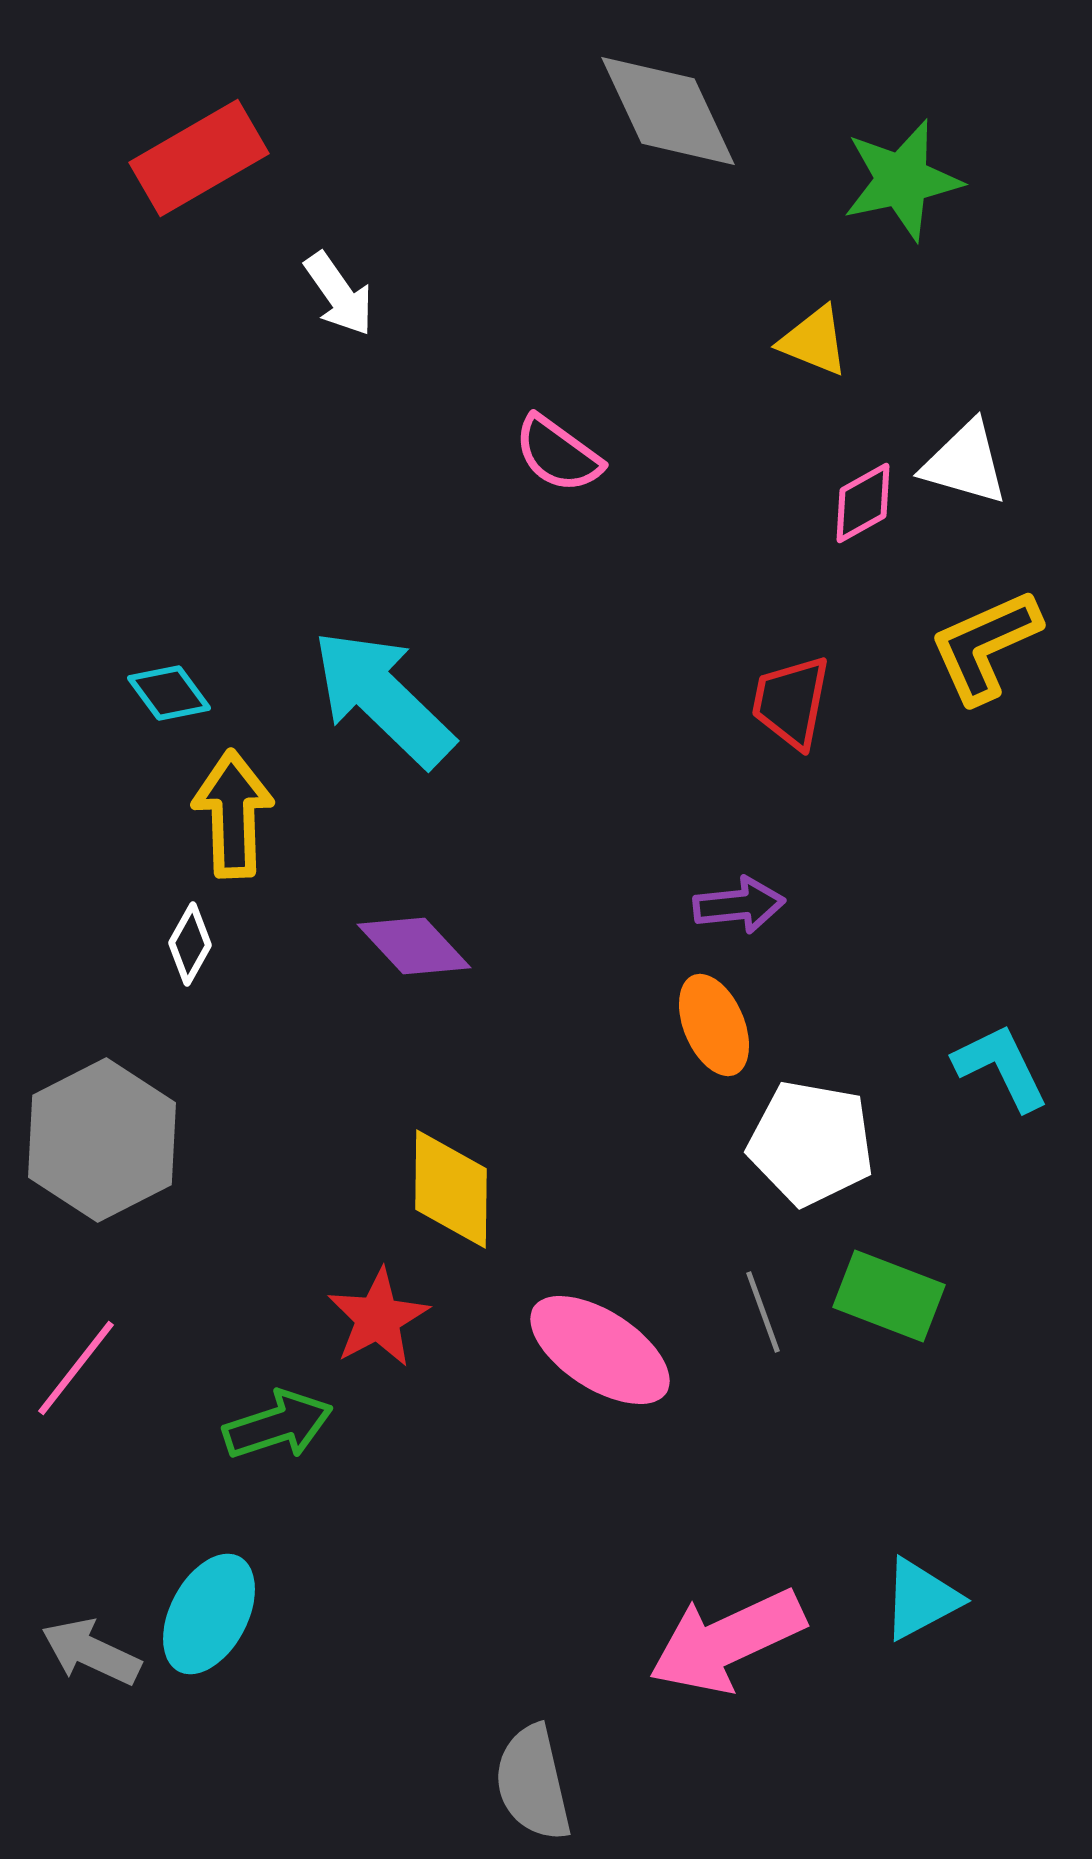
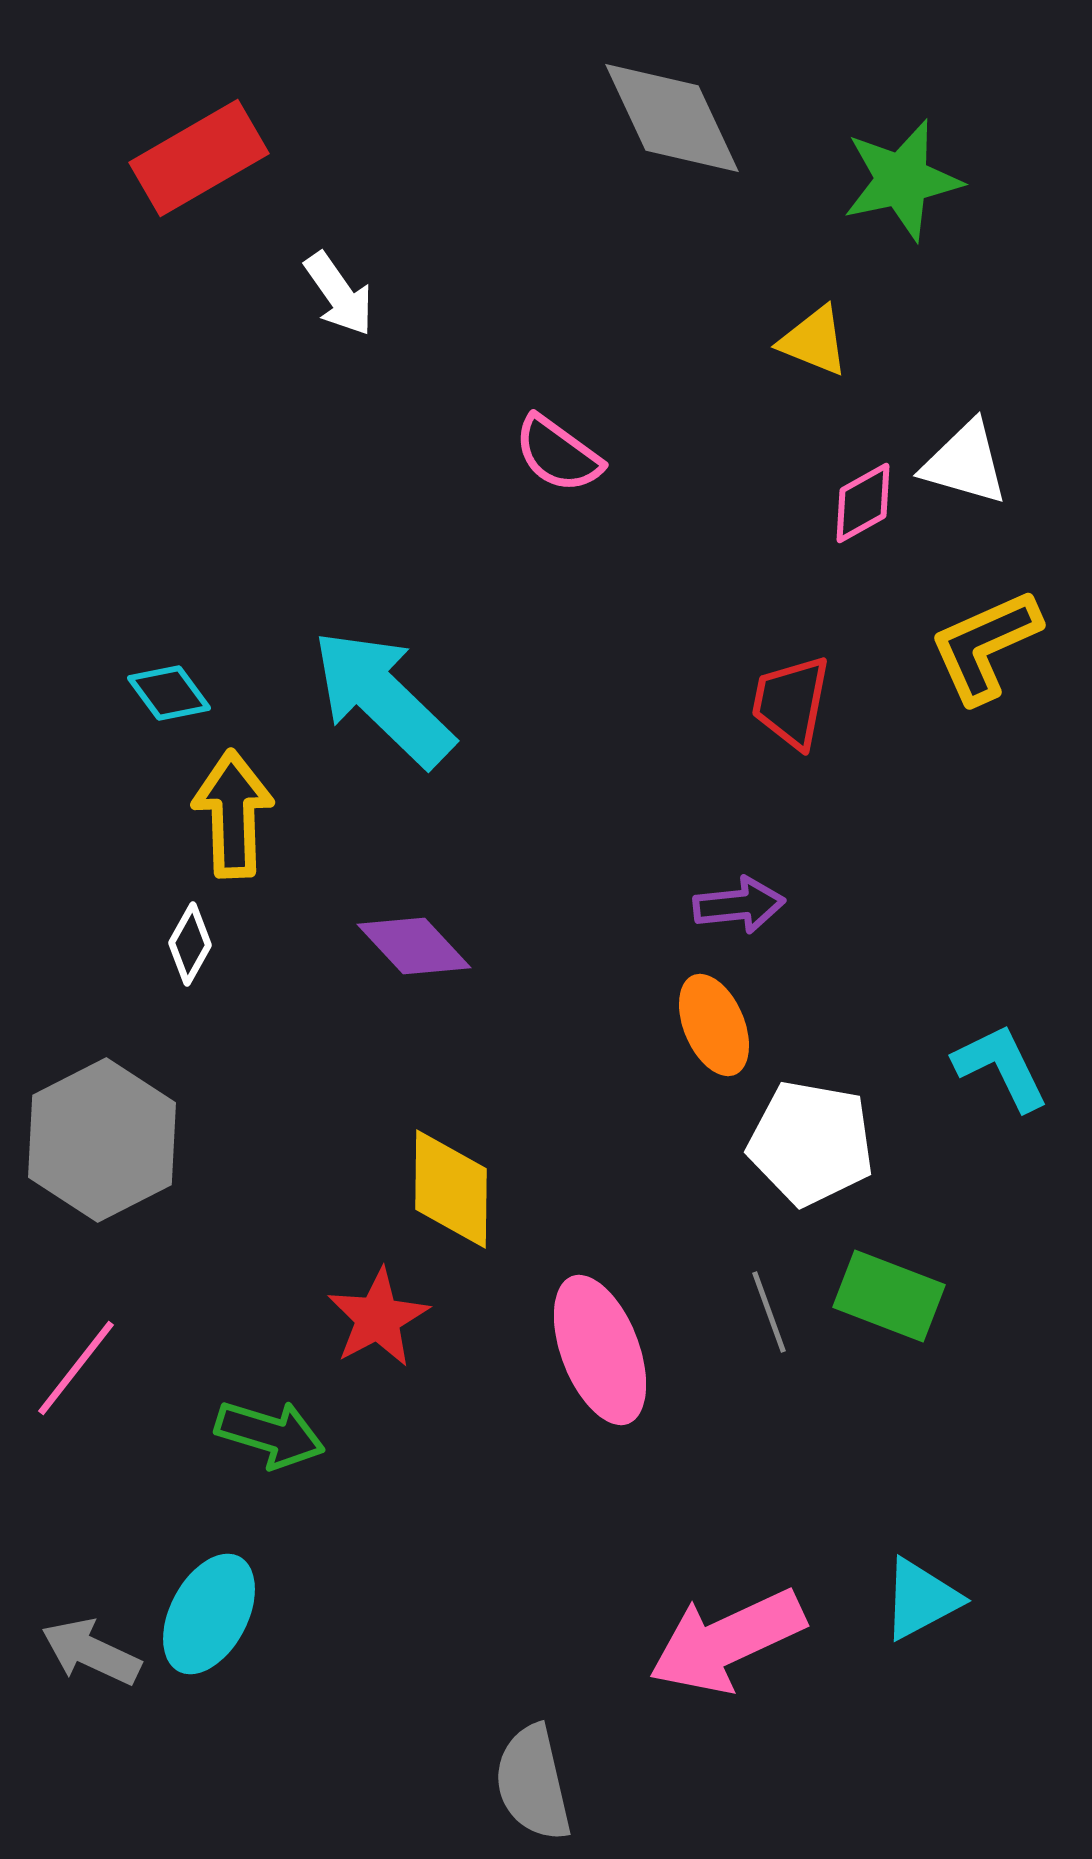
gray diamond: moved 4 px right, 7 px down
gray line: moved 6 px right
pink ellipse: rotated 36 degrees clockwise
green arrow: moved 8 px left, 9 px down; rotated 35 degrees clockwise
